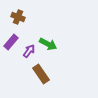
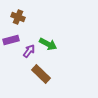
purple rectangle: moved 2 px up; rotated 35 degrees clockwise
brown rectangle: rotated 12 degrees counterclockwise
